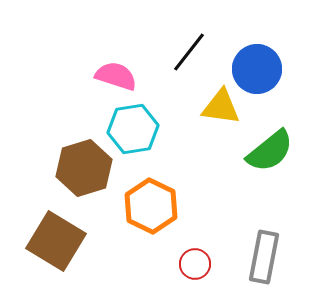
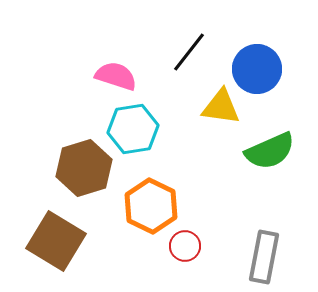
green semicircle: rotated 15 degrees clockwise
red circle: moved 10 px left, 18 px up
